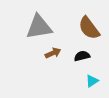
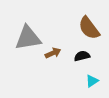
gray triangle: moved 11 px left, 11 px down
